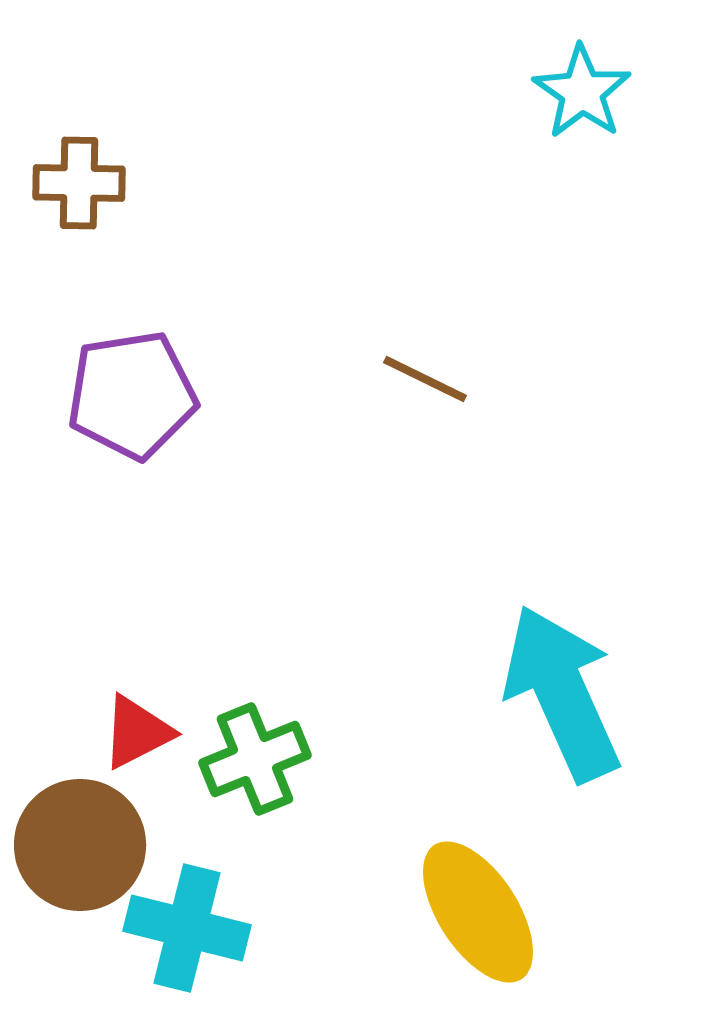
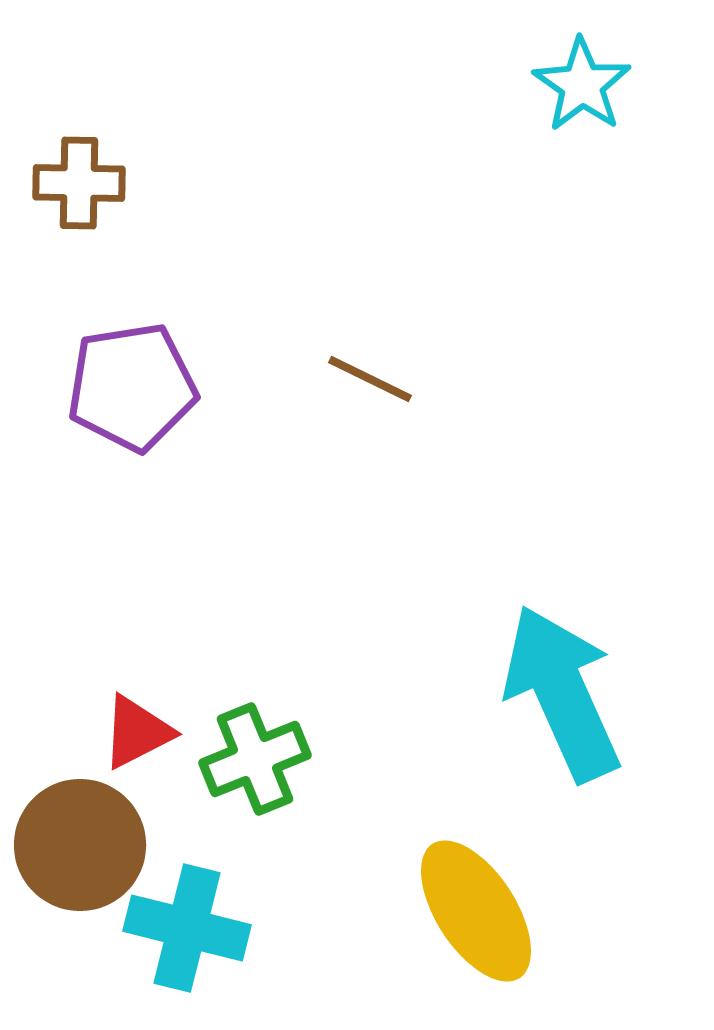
cyan star: moved 7 px up
brown line: moved 55 px left
purple pentagon: moved 8 px up
yellow ellipse: moved 2 px left, 1 px up
